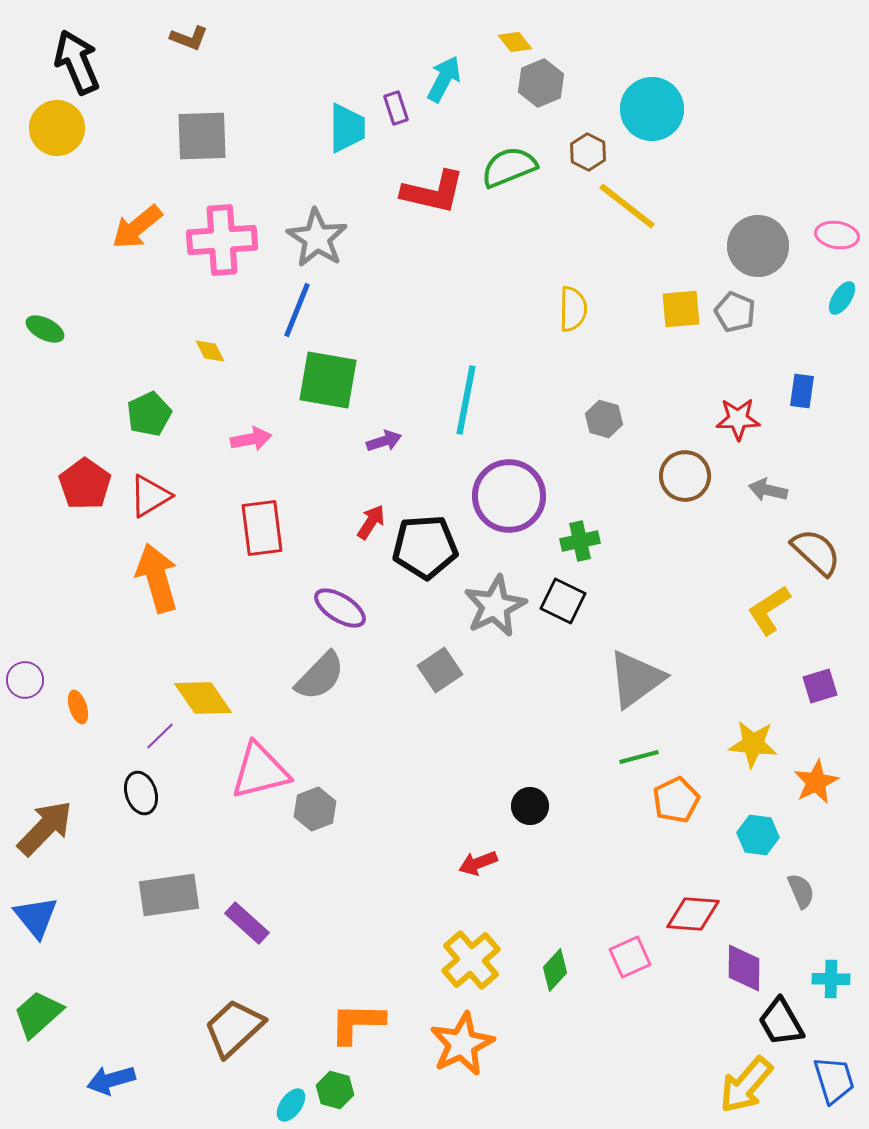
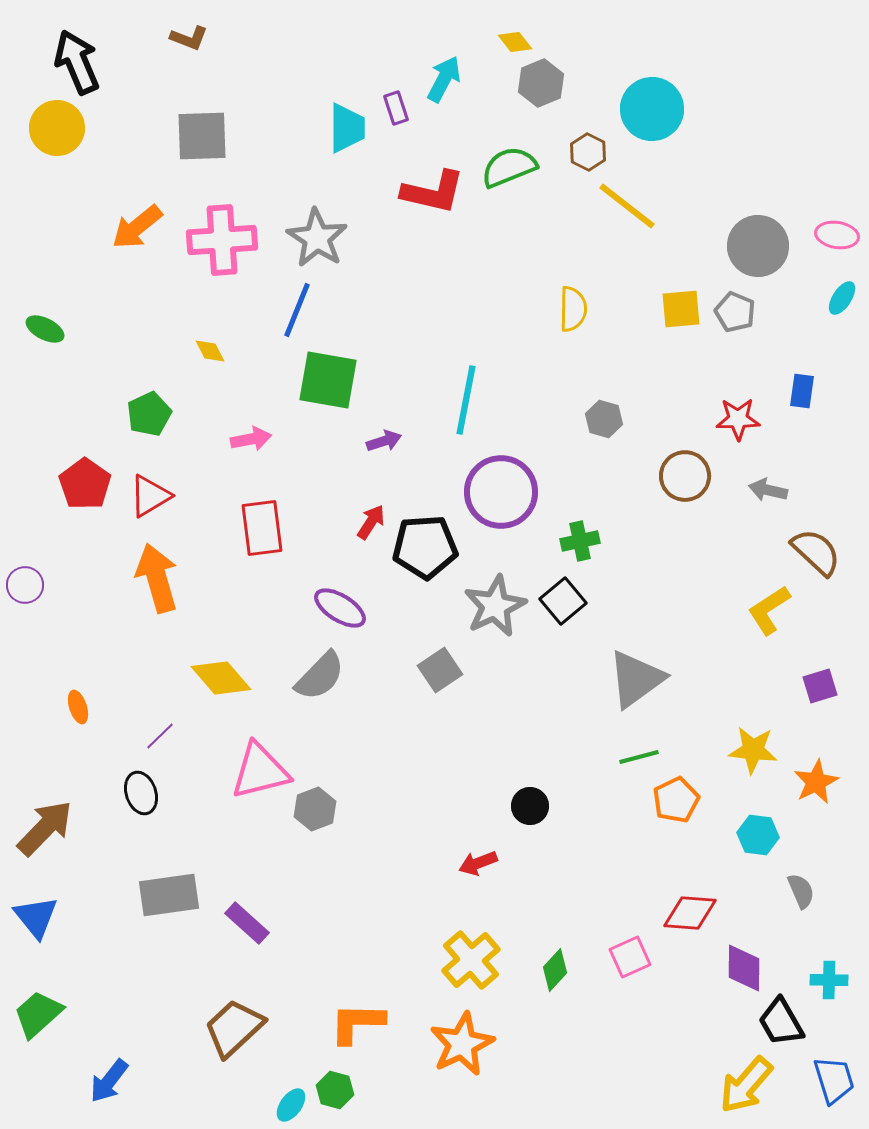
purple circle at (509, 496): moved 8 px left, 4 px up
black square at (563, 601): rotated 24 degrees clockwise
purple circle at (25, 680): moved 95 px up
yellow diamond at (203, 698): moved 18 px right, 20 px up; rotated 6 degrees counterclockwise
yellow star at (753, 744): moved 6 px down
red diamond at (693, 914): moved 3 px left, 1 px up
cyan cross at (831, 979): moved 2 px left, 1 px down
blue arrow at (111, 1080): moved 2 px left, 1 px down; rotated 36 degrees counterclockwise
